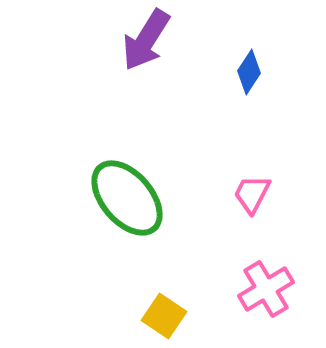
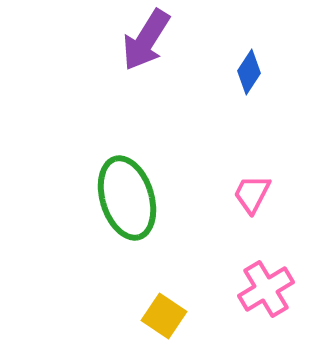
green ellipse: rotated 24 degrees clockwise
